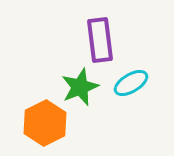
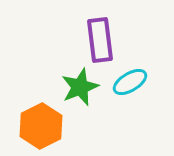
cyan ellipse: moved 1 px left, 1 px up
orange hexagon: moved 4 px left, 3 px down
